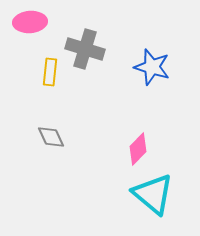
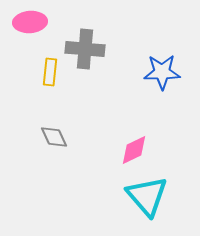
gray cross: rotated 12 degrees counterclockwise
blue star: moved 10 px right, 5 px down; rotated 18 degrees counterclockwise
gray diamond: moved 3 px right
pink diamond: moved 4 px left, 1 px down; rotated 20 degrees clockwise
cyan triangle: moved 6 px left, 2 px down; rotated 9 degrees clockwise
